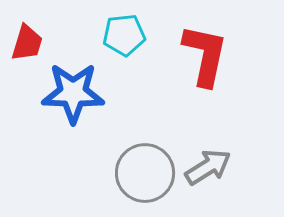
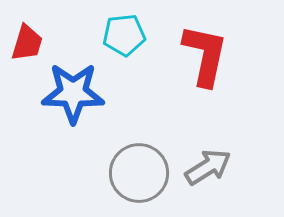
gray circle: moved 6 px left
